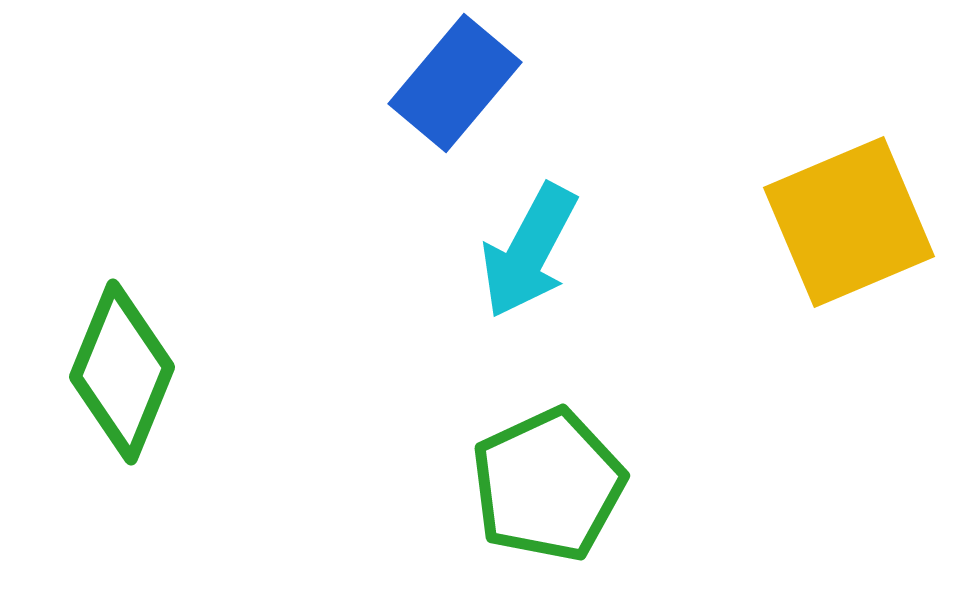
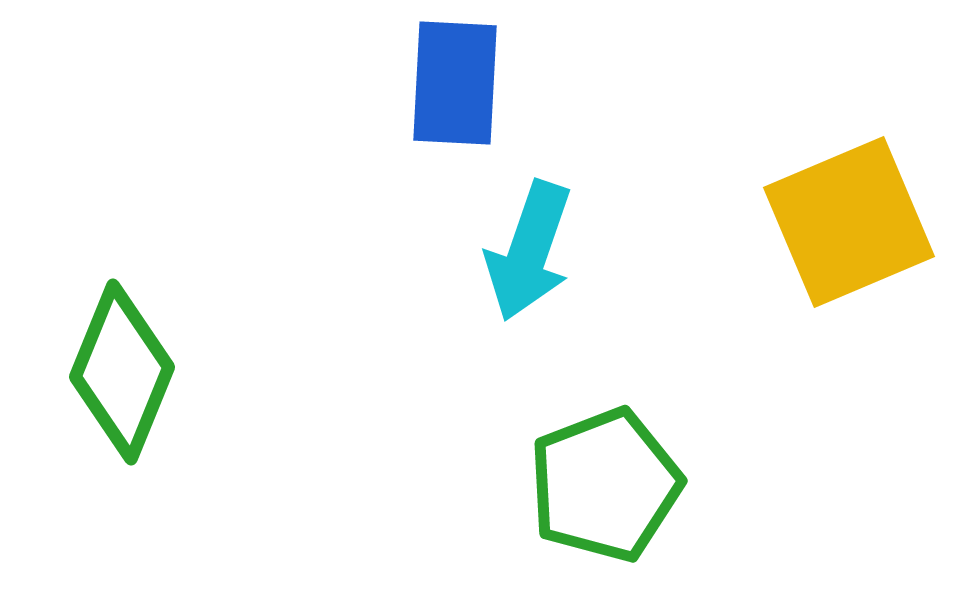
blue rectangle: rotated 37 degrees counterclockwise
cyan arrow: rotated 9 degrees counterclockwise
green pentagon: moved 57 px right; rotated 4 degrees clockwise
